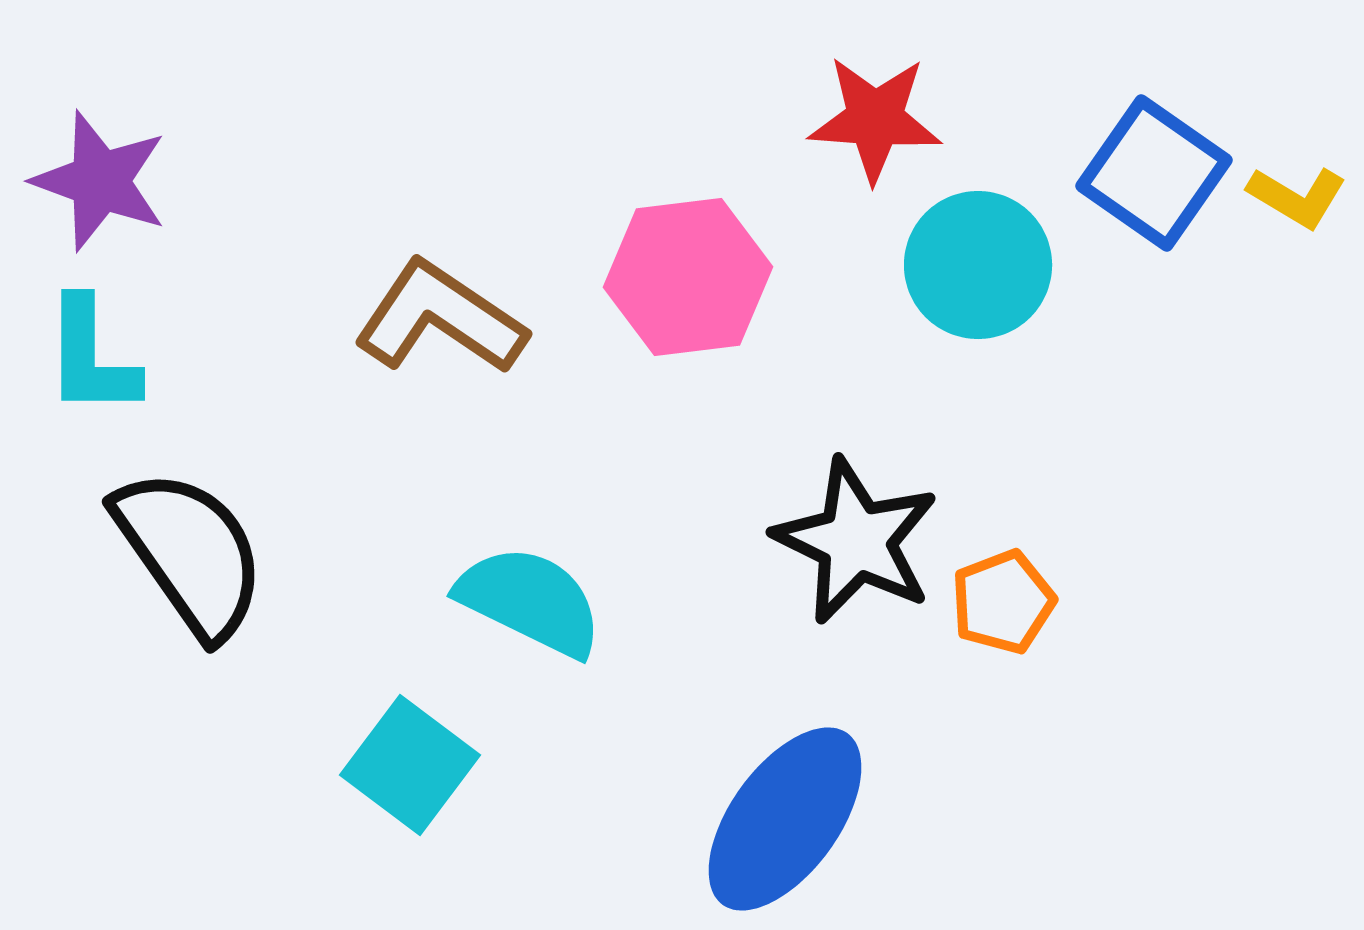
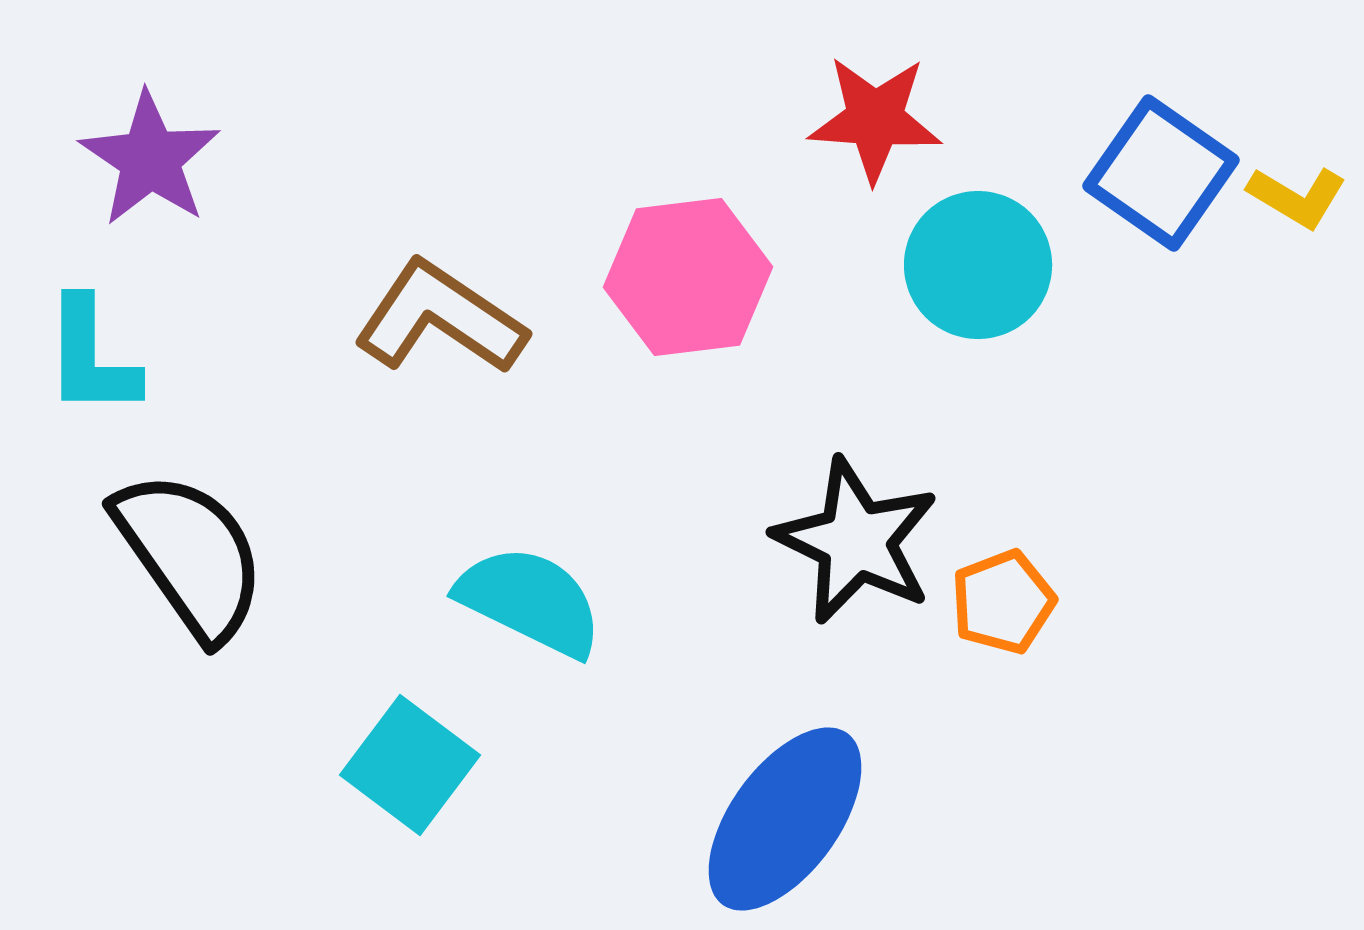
blue square: moved 7 px right
purple star: moved 50 px right, 22 px up; rotated 14 degrees clockwise
black semicircle: moved 2 px down
